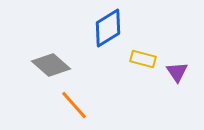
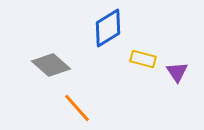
orange line: moved 3 px right, 3 px down
